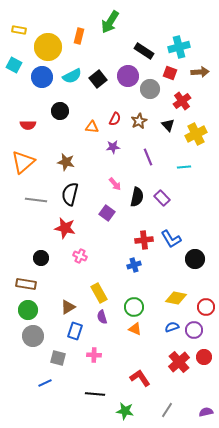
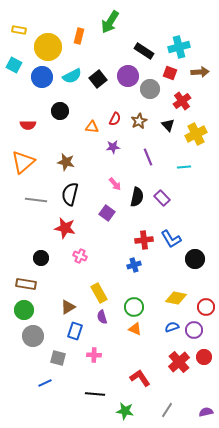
green circle at (28, 310): moved 4 px left
